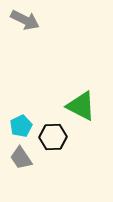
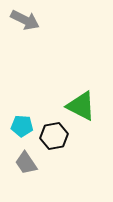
cyan pentagon: moved 1 px right; rotated 30 degrees clockwise
black hexagon: moved 1 px right, 1 px up; rotated 8 degrees counterclockwise
gray trapezoid: moved 5 px right, 5 px down
